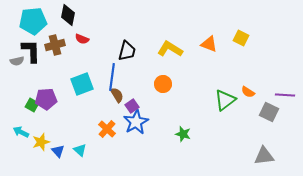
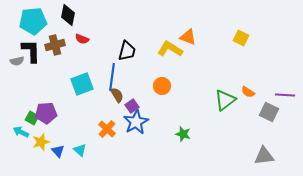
orange triangle: moved 21 px left, 7 px up
orange circle: moved 1 px left, 2 px down
purple pentagon: moved 14 px down
green square: moved 13 px down
